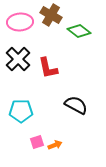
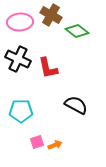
green diamond: moved 2 px left
black cross: rotated 20 degrees counterclockwise
